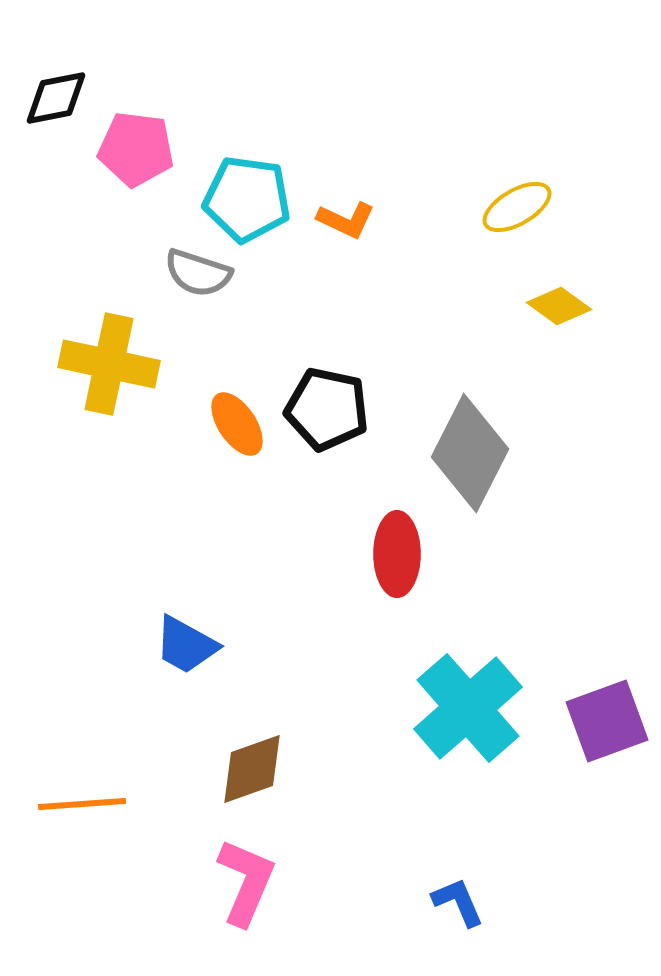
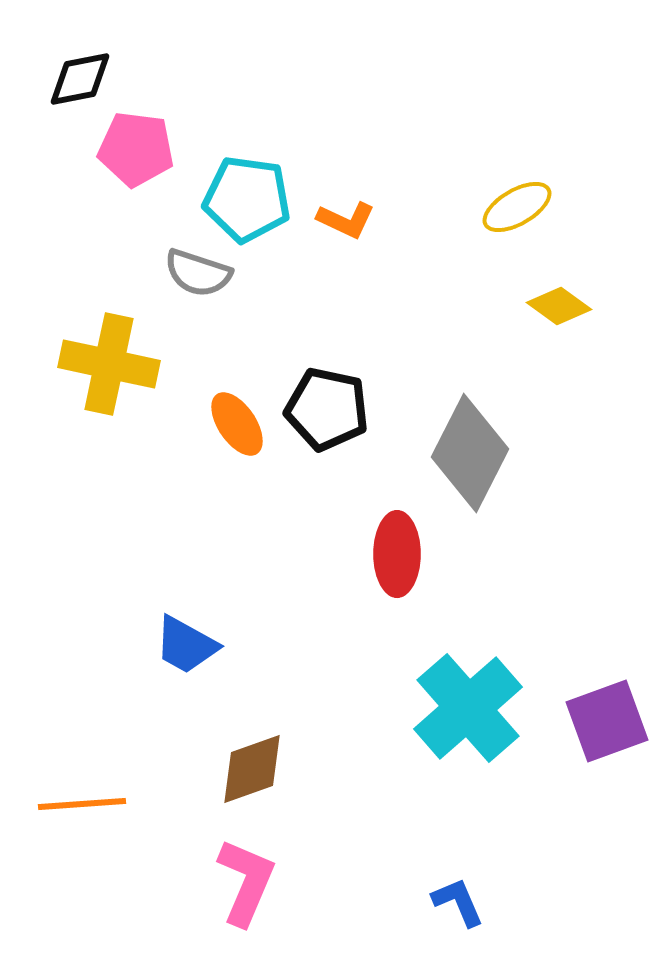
black diamond: moved 24 px right, 19 px up
